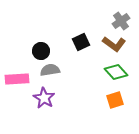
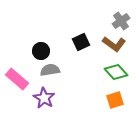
pink rectangle: rotated 45 degrees clockwise
